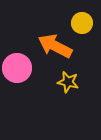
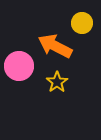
pink circle: moved 2 px right, 2 px up
yellow star: moved 11 px left; rotated 25 degrees clockwise
